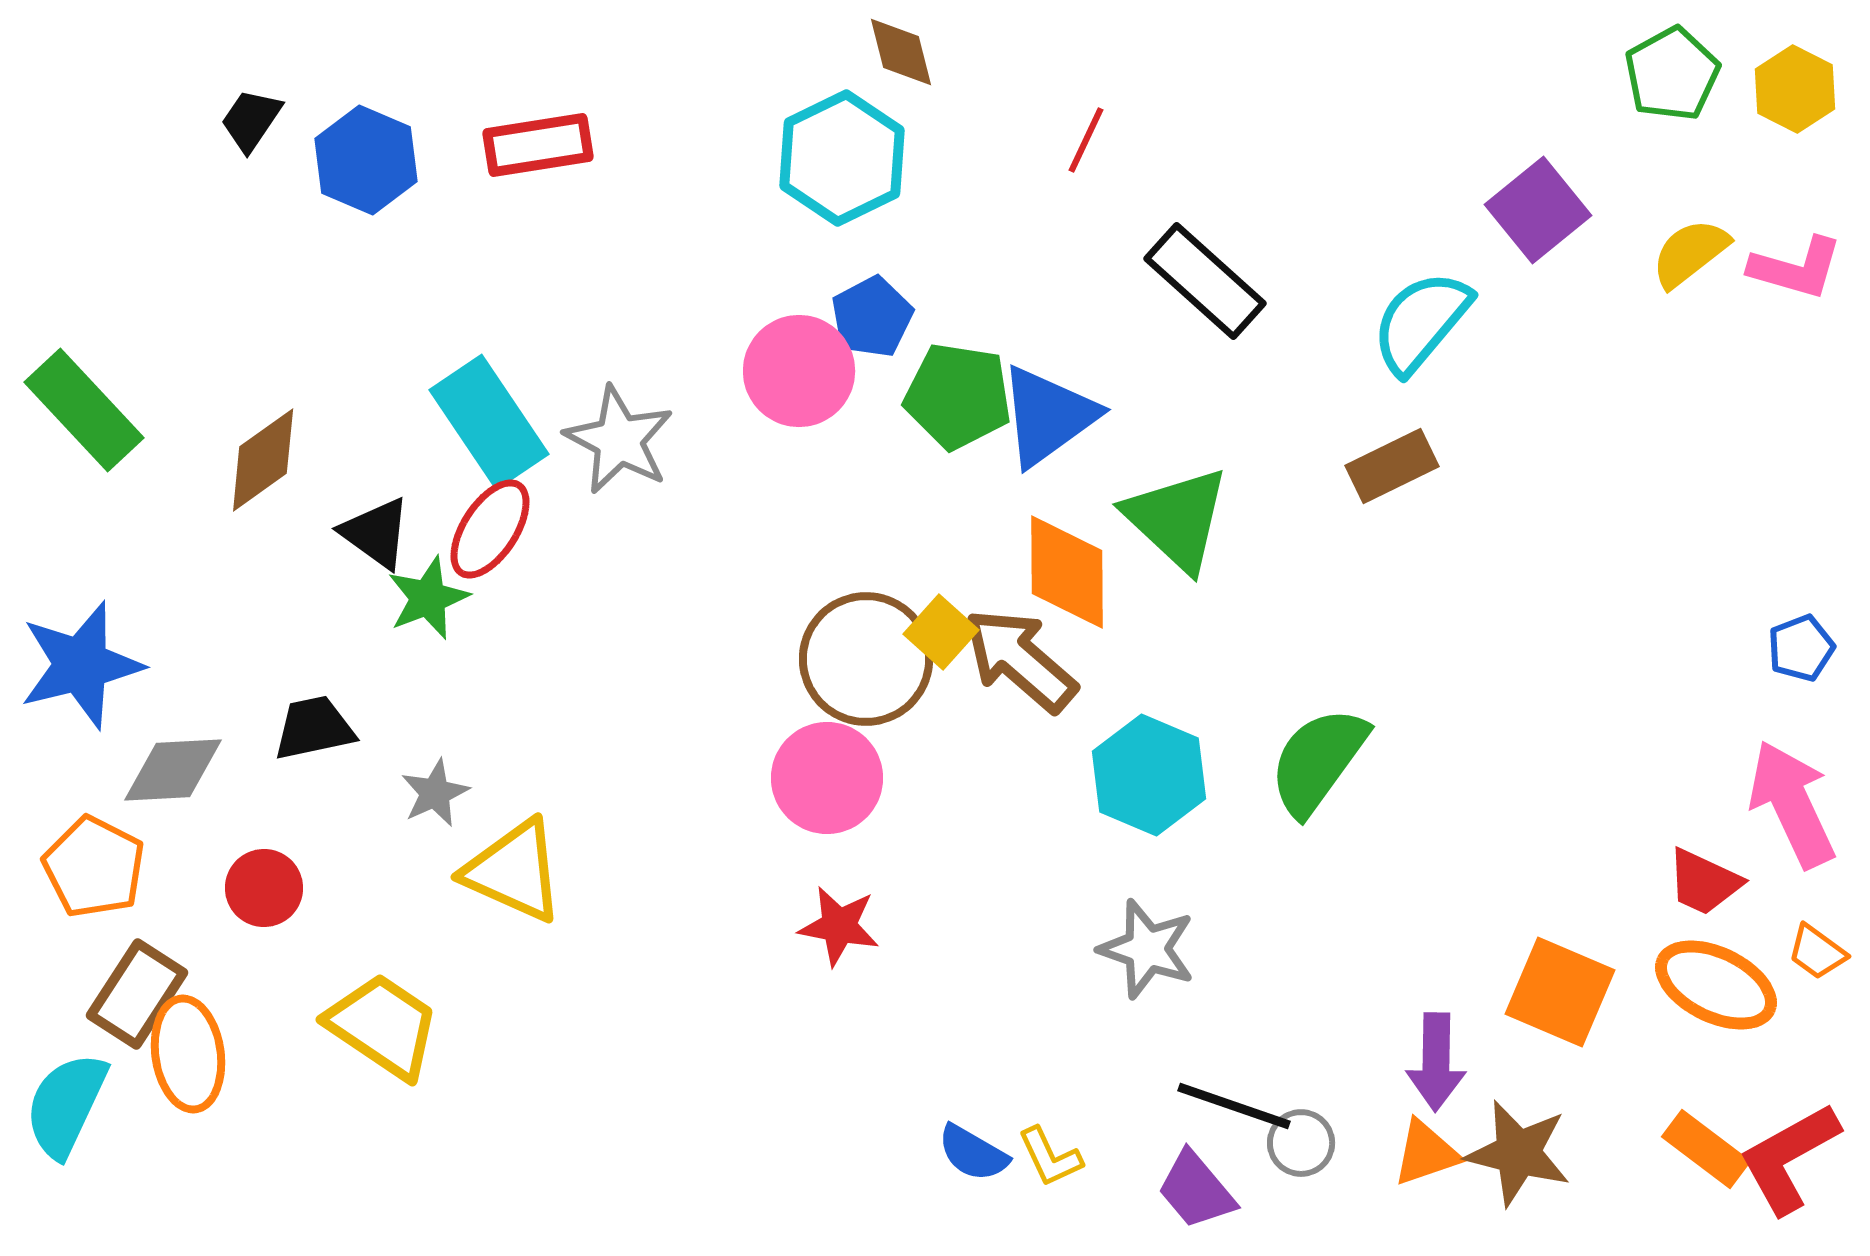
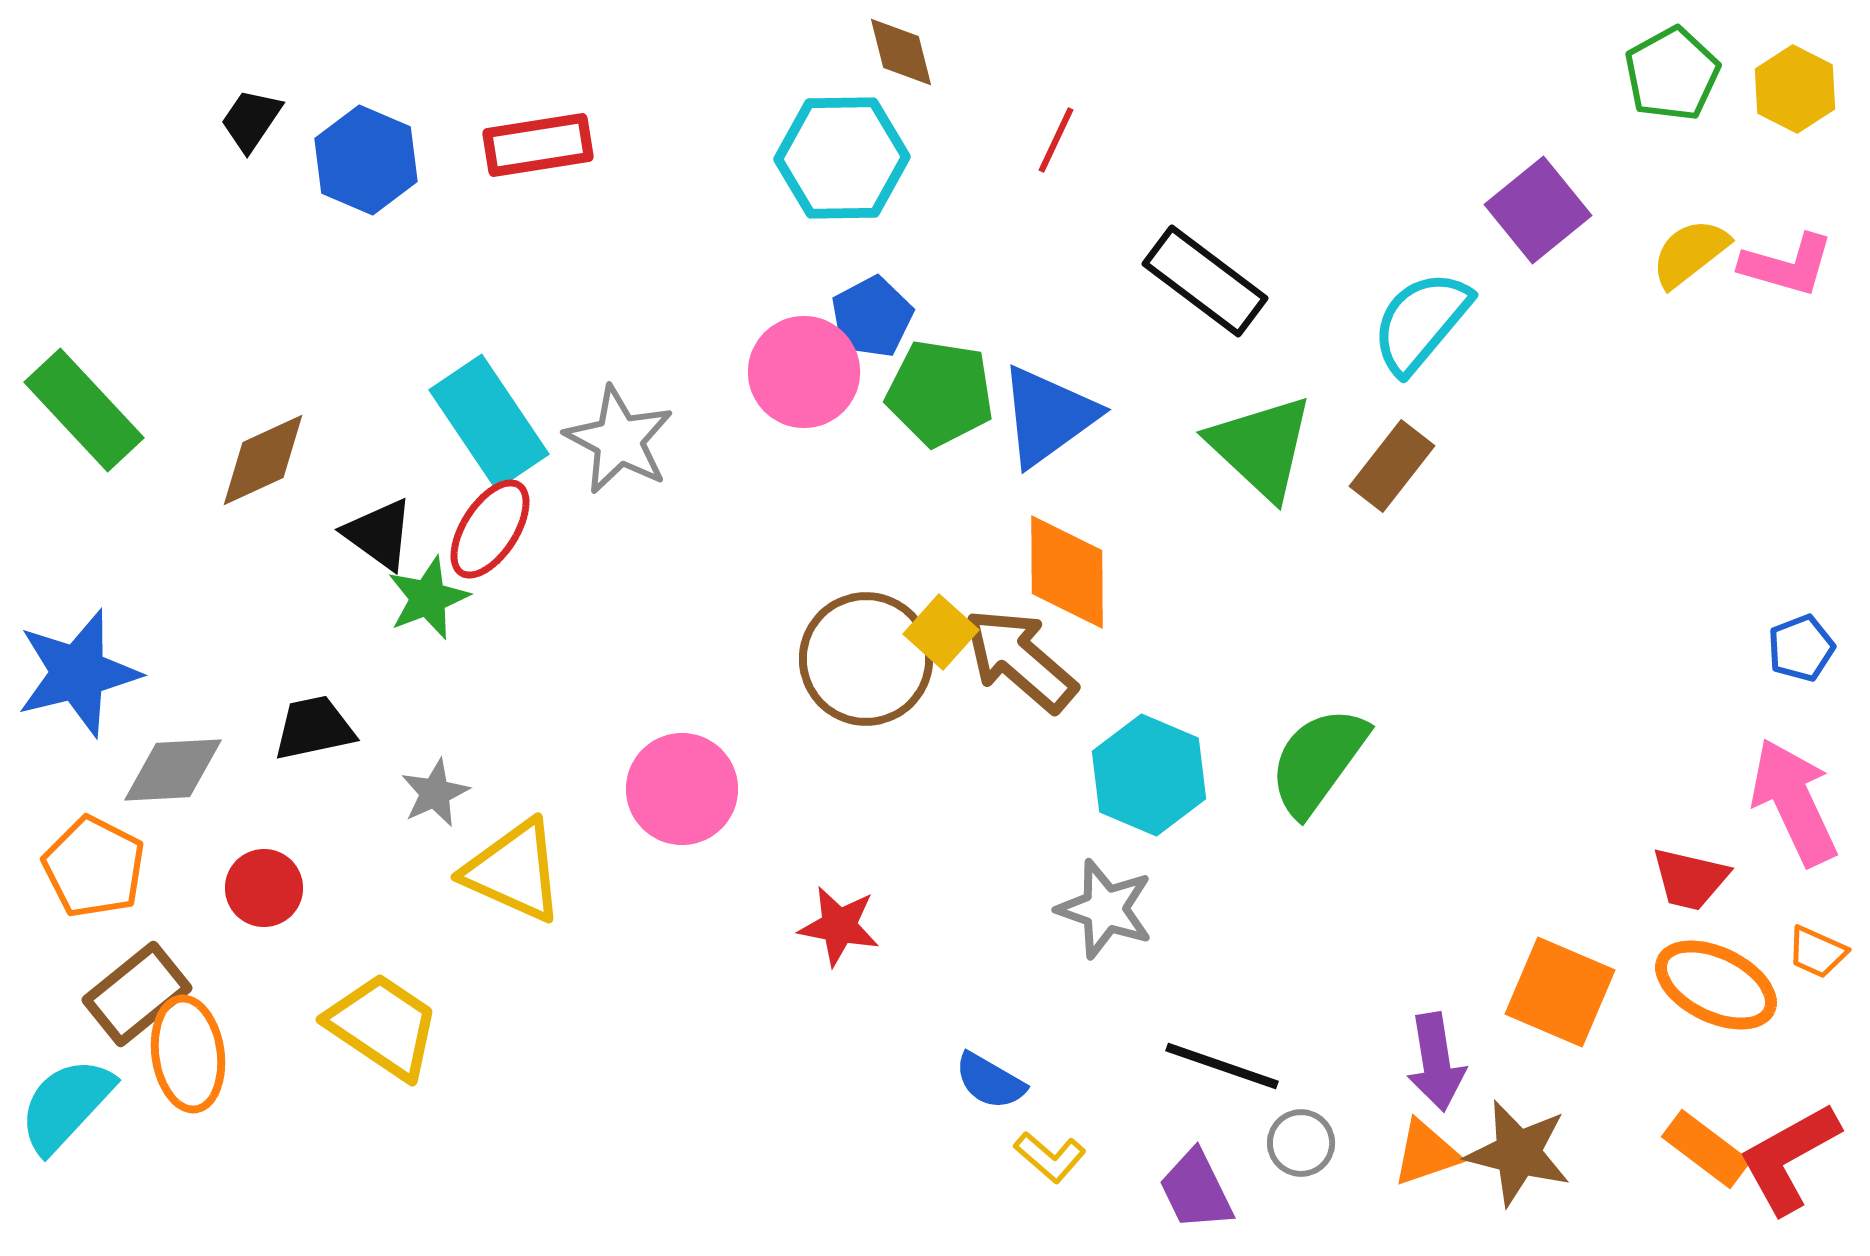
red line at (1086, 140): moved 30 px left
cyan hexagon at (842, 158): rotated 25 degrees clockwise
pink L-shape at (1796, 268): moved 9 px left, 3 px up
black rectangle at (1205, 281): rotated 5 degrees counterclockwise
pink circle at (799, 371): moved 5 px right, 1 px down
green pentagon at (958, 396): moved 18 px left, 3 px up
brown diamond at (263, 460): rotated 11 degrees clockwise
brown rectangle at (1392, 466): rotated 26 degrees counterclockwise
green triangle at (1177, 519): moved 84 px right, 72 px up
black triangle at (376, 533): moved 3 px right, 1 px down
blue star at (81, 665): moved 3 px left, 8 px down
pink circle at (827, 778): moved 145 px left, 11 px down
pink arrow at (1792, 804): moved 2 px right, 2 px up
red trapezoid at (1704, 882): moved 14 px left, 3 px up; rotated 12 degrees counterclockwise
gray star at (1147, 949): moved 42 px left, 40 px up
orange trapezoid at (1817, 952): rotated 12 degrees counterclockwise
brown rectangle at (137, 994): rotated 18 degrees clockwise
purple arrow at (1436, 1062): rotated 10 degrees counterclockwise
cyan semicircle at (66, 1105): rotated 18 degrees clockwise
black line at (1234, 1106): moved 12 px left, 40 px up
blue semicircle at (973, 1153): moved 17 px right, 72 px up
yellow L-shape at (1050, 1157): rotated 24 degrees counterclockwise
purple trapezoid at (1196, 1190): rotated 14 degrees clockwise
